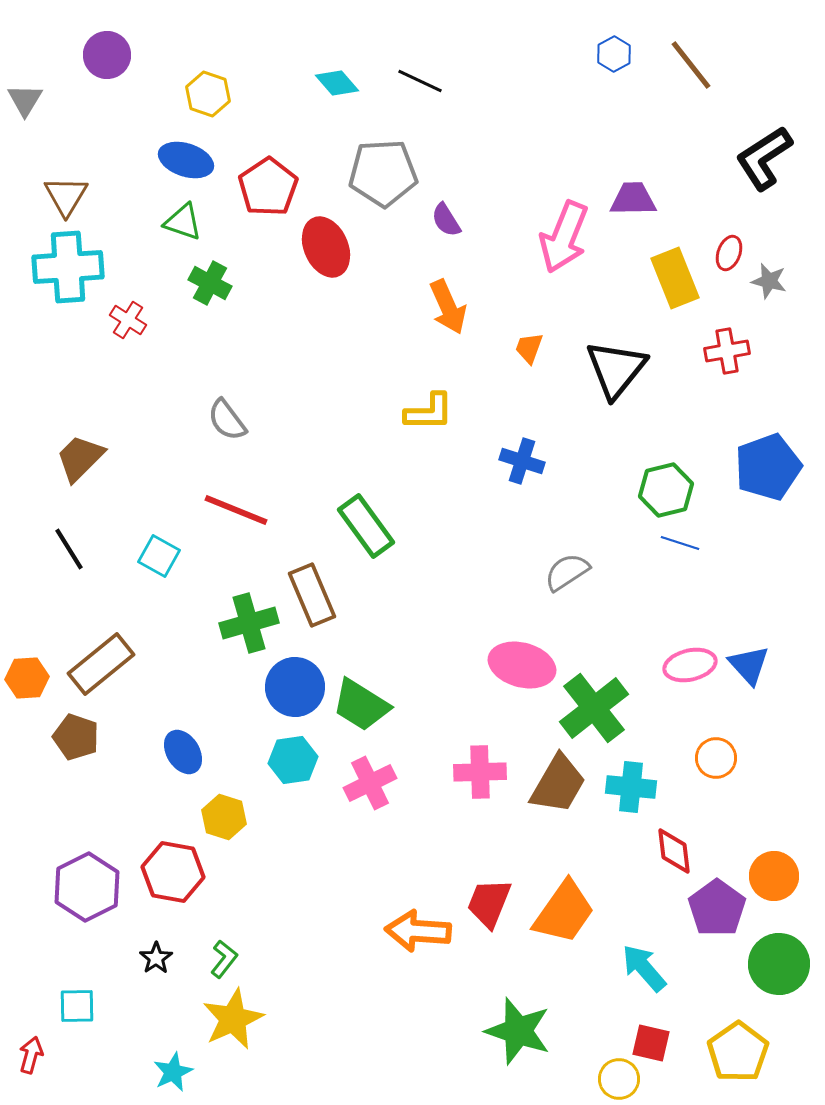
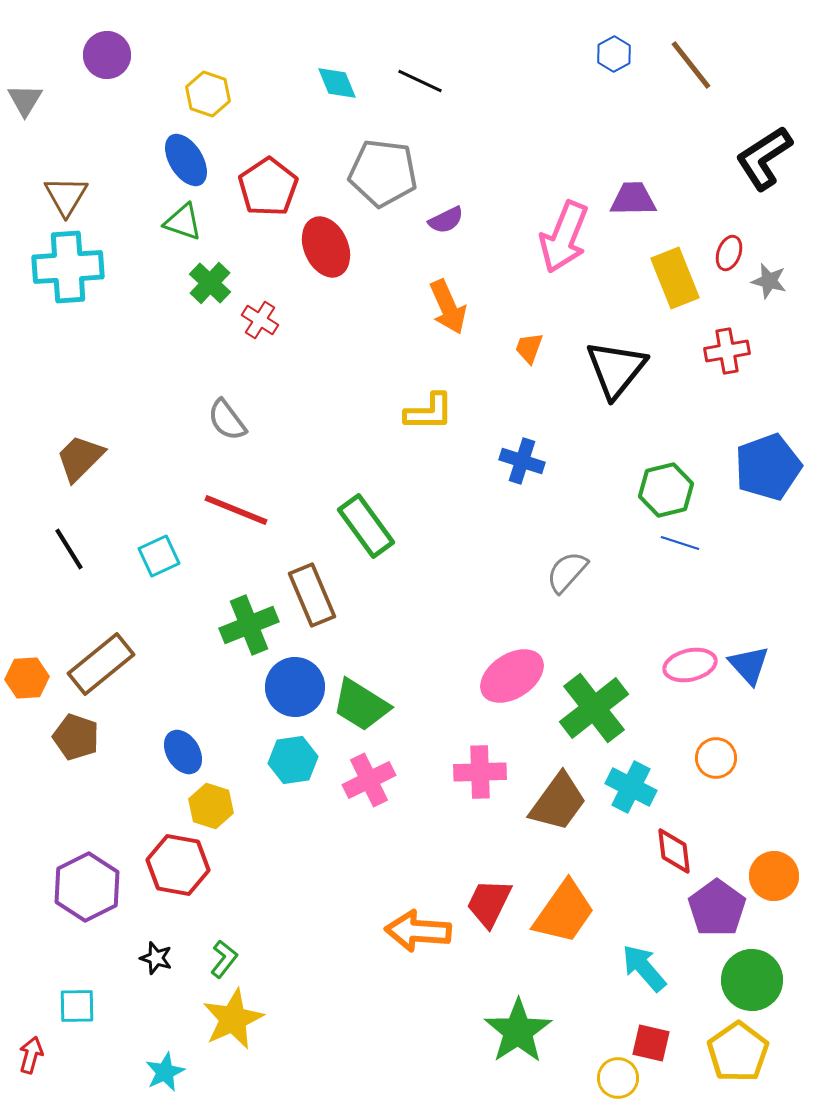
cyan diamond at (337, 83): rotated 18 degrees clockwise
blue ellipse at (186, 160): rotated 40 degrees clockwise
gray pentagon at (383, 173): rotated 10 degrees clockwise
purple semicircle at (446, 220): rotated 84 degrees counterclockwise
green cross at (210, 283): rotated 15 degrees clockwise
red cross at (128, 320): moved 132 px right
cyan square at (159, 556): rotated 36 degrees clockwise
gray semicircle at (567, 572): rotated 15 degrees counterclockwise
green cross at (249, 623): moved 2 px down; rotated 6 degrees counterclockwise
pink ellipse at (522, 665): moved 10 px left, 11 px down; rotated 48 degrees counterclockwise
pink cross at (370, 783): moved 1 px left, 3 px up
brown trapezoid at (558, 784): moved 18 px down; rotated 6 degrees clockwise
cyan cross at (631, 787): rotated 21 degrees clockwise
yellow hexagon at (224, 817): moved 13 px left, 11 px up
red hexagon at (173, 872): moved 5 px right, 7 px up
red trapezoid at (489, 903): rotated 4 degrees clockwise
black star at (156, 958): rotated 20 degrees counterclockwise
green circle at (779, 964): moved 27 px left, 16 px down
green star at (518, 1031): rotated 20 degrees clockwise
cyan star at (173, 1072): moved 8 px left
yellow circle at (619, 1079): moved 1 px left, 1 px up
